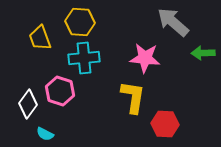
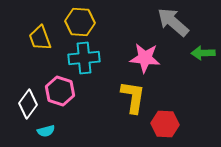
cyan semicircle: moved 1 px right, 3 px up; rotated 42 degrees counterclockwise
